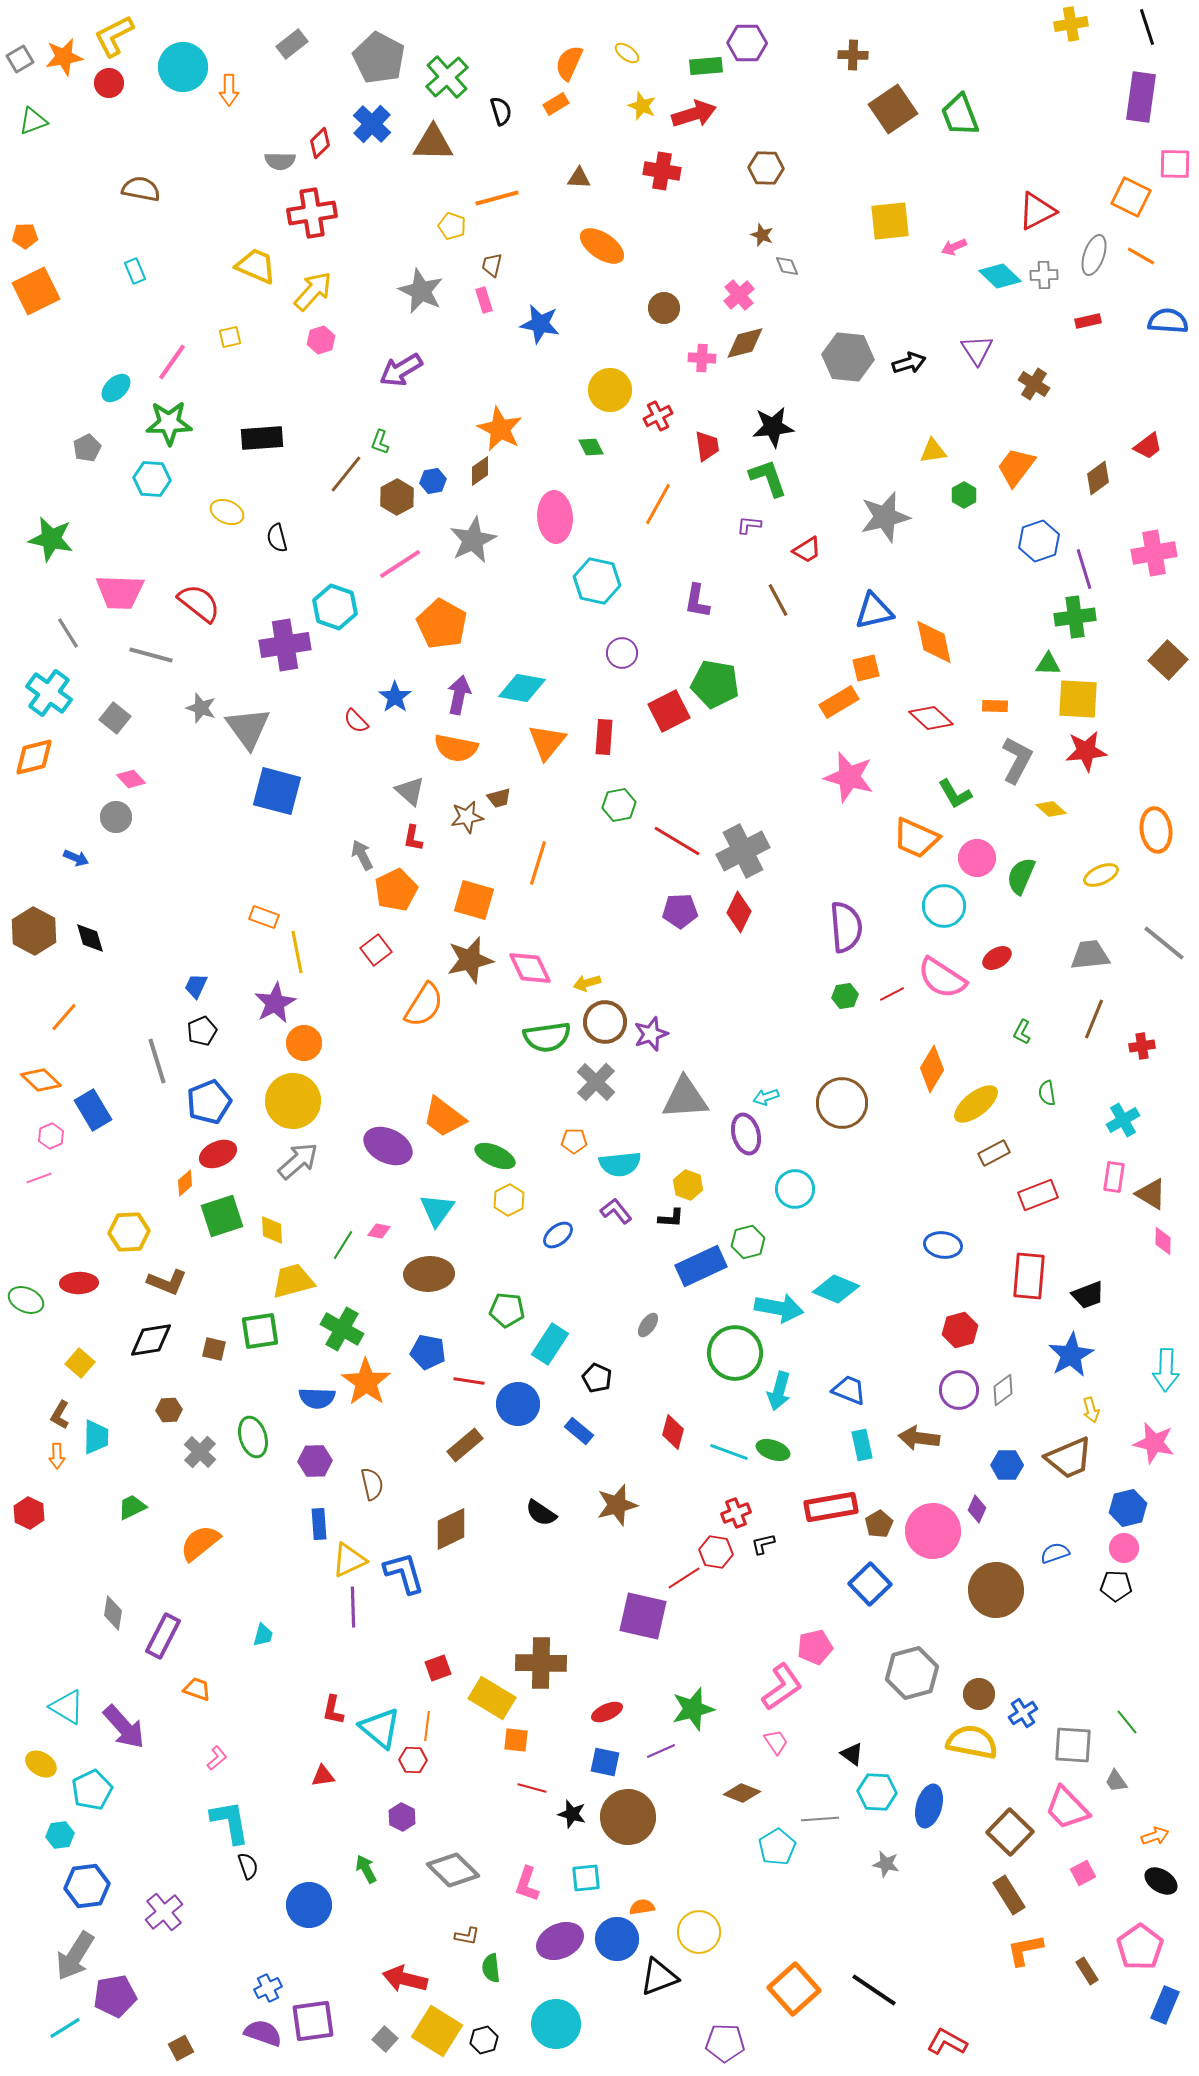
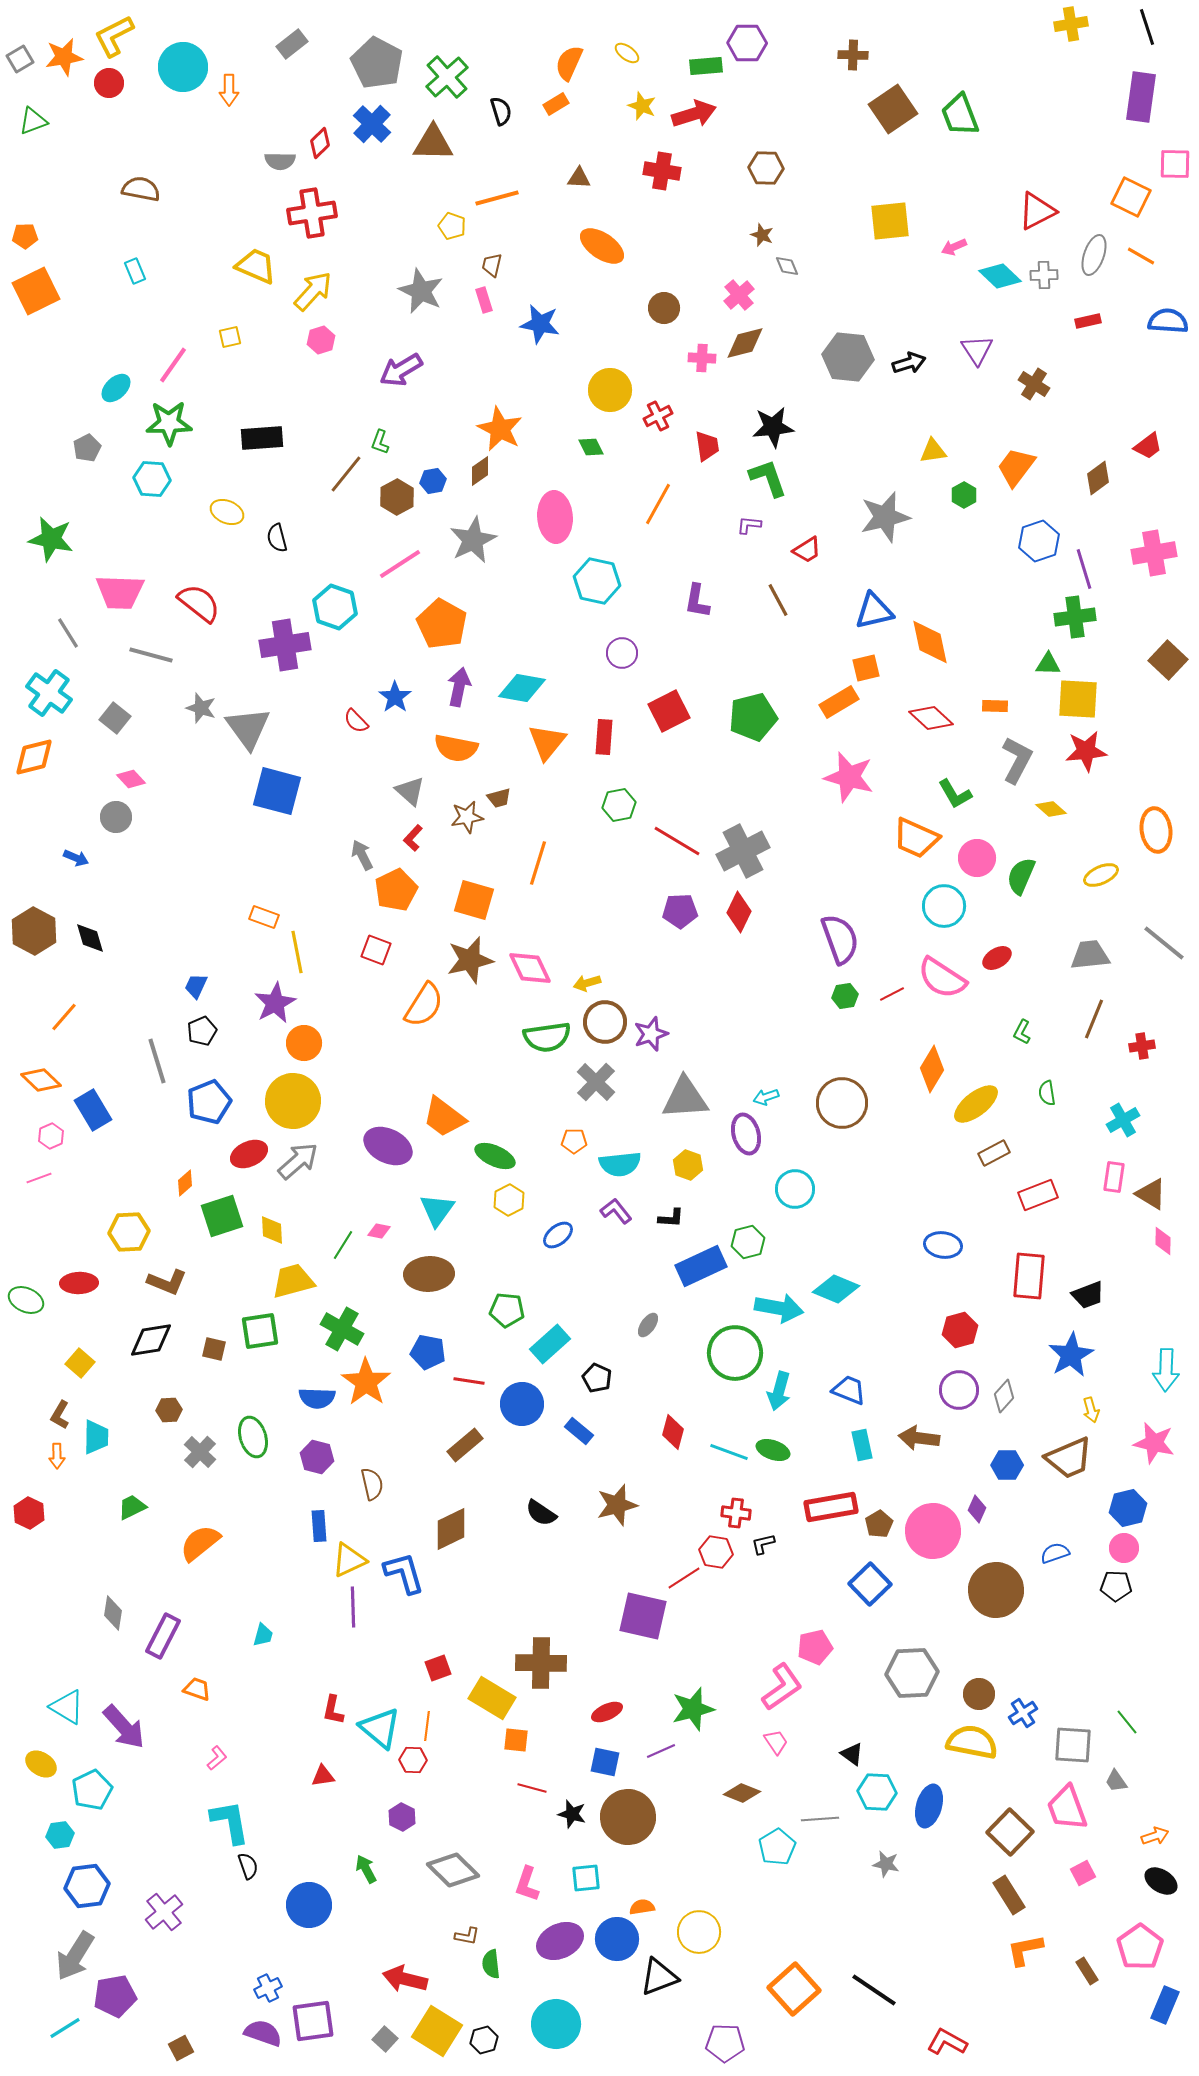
gray pentagon at (379, 58): moved 2 px left, 5 px down
pink line at (172, 362): moved 1 px right, 3 px down
orange diamond at (934, 642): moved 4 px left
green pentagon at (715, 684): moved 38 px right, 33 px down; rotated 24 degrees counterclockwise
purple arrow at (459, 695): moved 8 px up
red L-shape at (413, 838): rotated 32 degrees clockwise
purple semicircle at (846, 927): moved 6 px left, 12 px down; rotated 15 degrees counterclockwise
red square at (376, 950): rotated 32 degrees counterclockwise
red ellipse at (218, 1154): moved 31 px right
yellow hexagon at (688, 1185): moved 20 px up
cyan rectangle at (550, 1344): rotated 15 degrees clockwise
gray diamond at (1003, 1390): moved 1 px right, 6 px down; rotated 12 degrees counterclockwise
blue circle at (518, 1404): moved 4 px right
purple hexagon at (315, 1461): moved 2 px right, 4 px up; rotated 16 degrees clockwise
red cross at (736, 1513): rotated 28 degrees clockwise
blue rectangle at (319, 1524): moved 2 px down
gray hexagon at (912, 1673): rotated 12 degrees clockwise
pink trapezoid at (1067, 1808): rotated 24 degrees clockwise
green semicircle at (491, 1968): moved 4 px up
